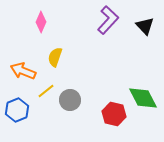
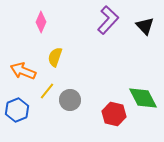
yellow line: moved 1 px right; rotated 12 degrees counterclockwise
